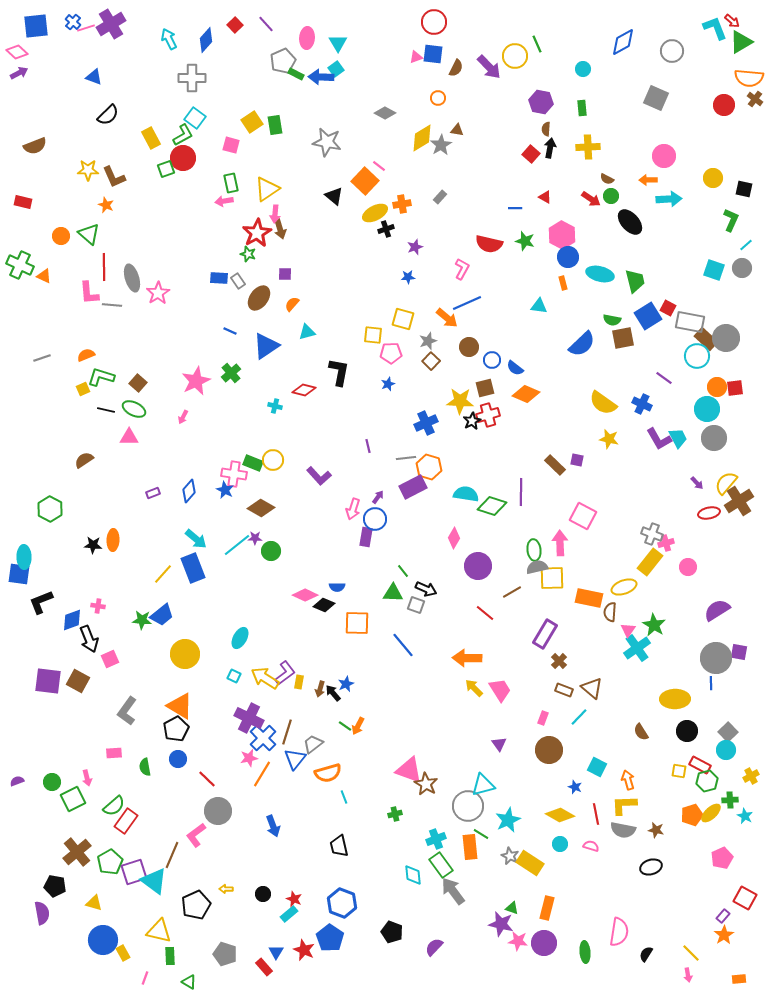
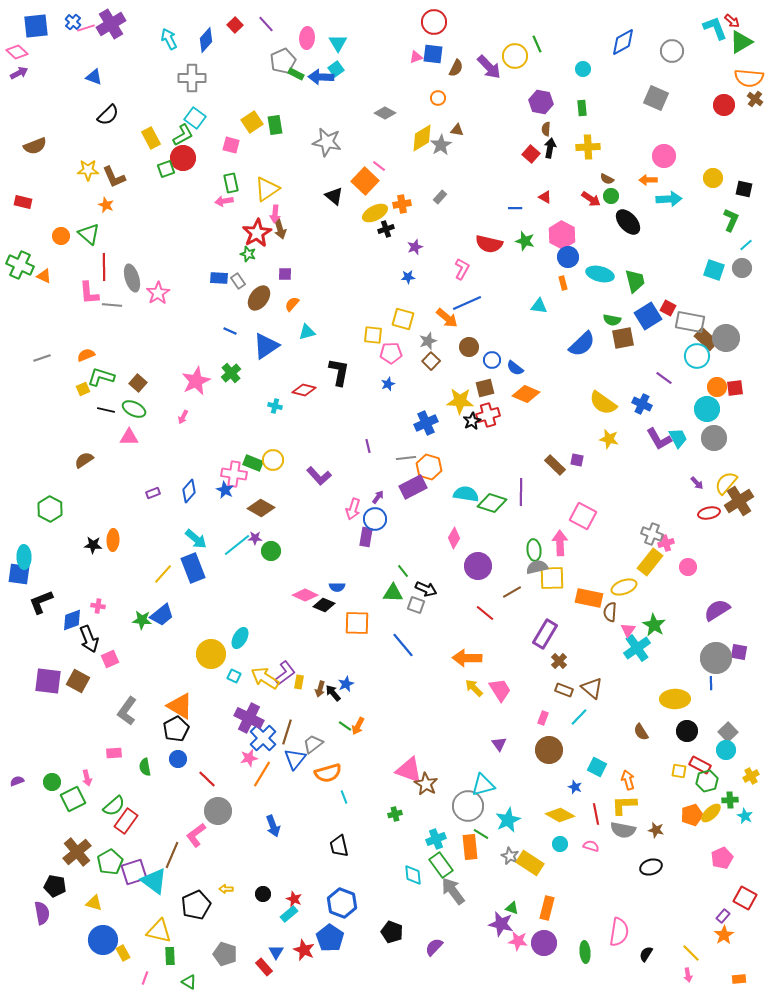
black ellipse at (630, 222): moved 2 px left
green diamond at (492, 506): moved 3 px up
yellow circle at (185, 654): moved 26 px right
